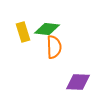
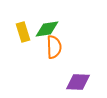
green diamond: rotated 15 degrees counterclockwise
